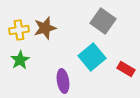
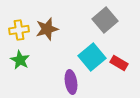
gray square: moved 2 px right, 1 px up; rotated 15 degrees clockwise
brown star: moved 2 px right, 1 px down
green star: rotated 12 degrees counterclockwise
red rectangle: moved 7 px left, 6 px up
purple ellipse: moved 8 px right, 1 px down
